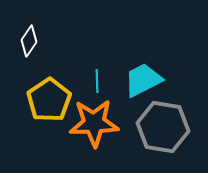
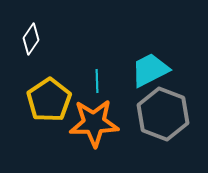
white diamond: moved 2 px right, 2 px up
cyan trapezoid: moved 7 px right, 10 px up
gray hexagon: moved 13 px up; rotated 12 degrees clockwise
